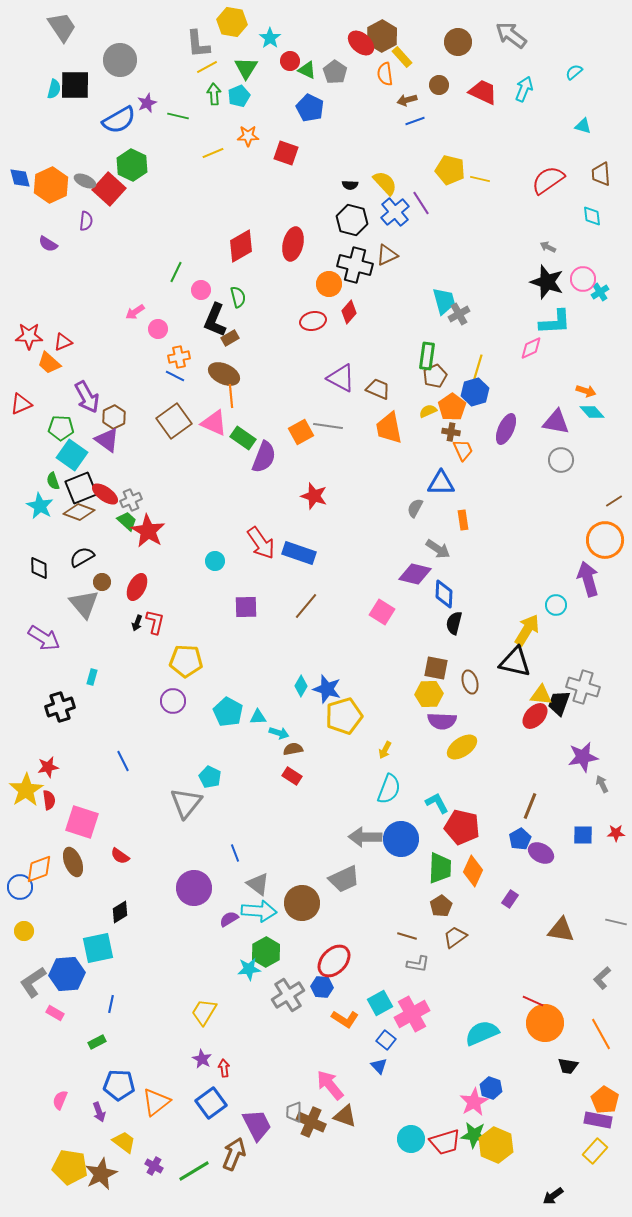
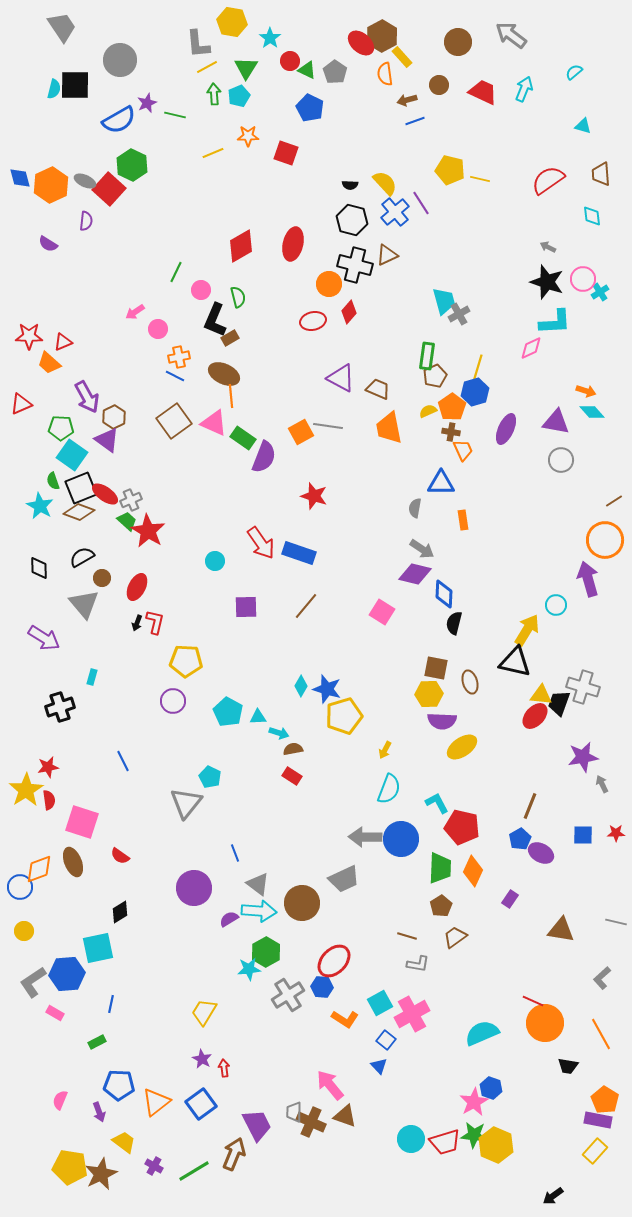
green line at (178, 116): moved 3 px left, 1 px up
gray semicircle at (415, 508): rotated 18 degrees counterclockwise
gray arrow at (438, 549): moved 16 px left
brown circle at (102, 582): moved 4 px up
blue square at (211, 1103): moved 10 px left, 1 px down
